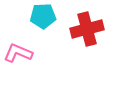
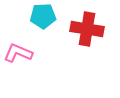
red cross: rotated 24 degrees clockwise
